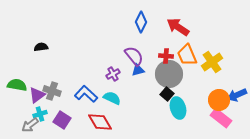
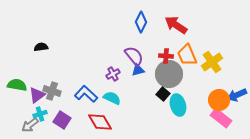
red arrow: moved 2 px left, 2 px up
black square: moved 4 px left
cyan ellipse: moved 3 px up
